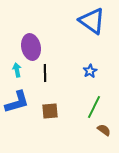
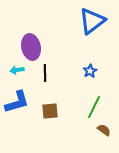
blue triangle: rotated 48 degrees clockwise
cyan arrow: rotated 88 degrees counterclockwise
